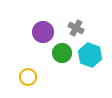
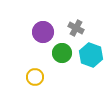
cyan hexagon: moved 1 px right
yellow circle: moved 7 px right
